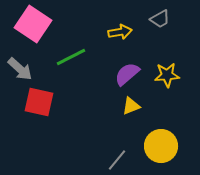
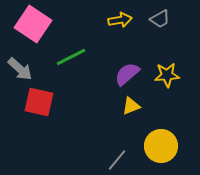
yellow arrow: moved 12 px up
